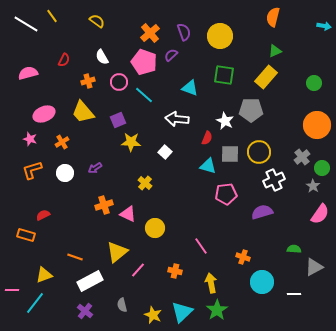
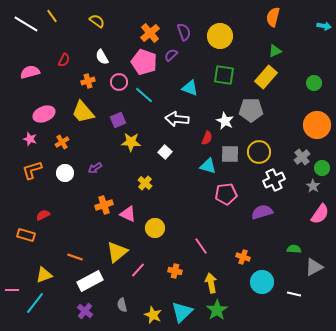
pink semicircle at (28, 73): moved 2 px right, 1 px up
white line at (294, 294): rotated 16 degrees clockwise
